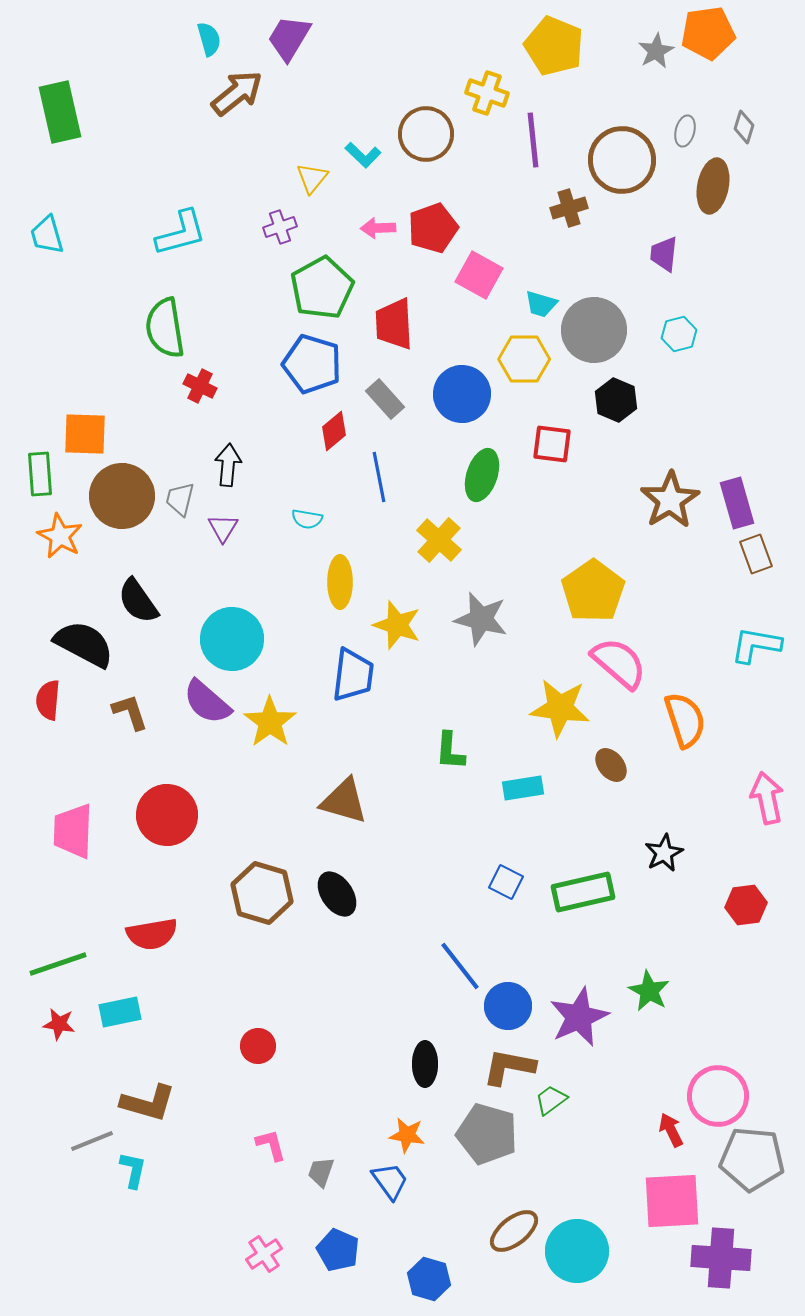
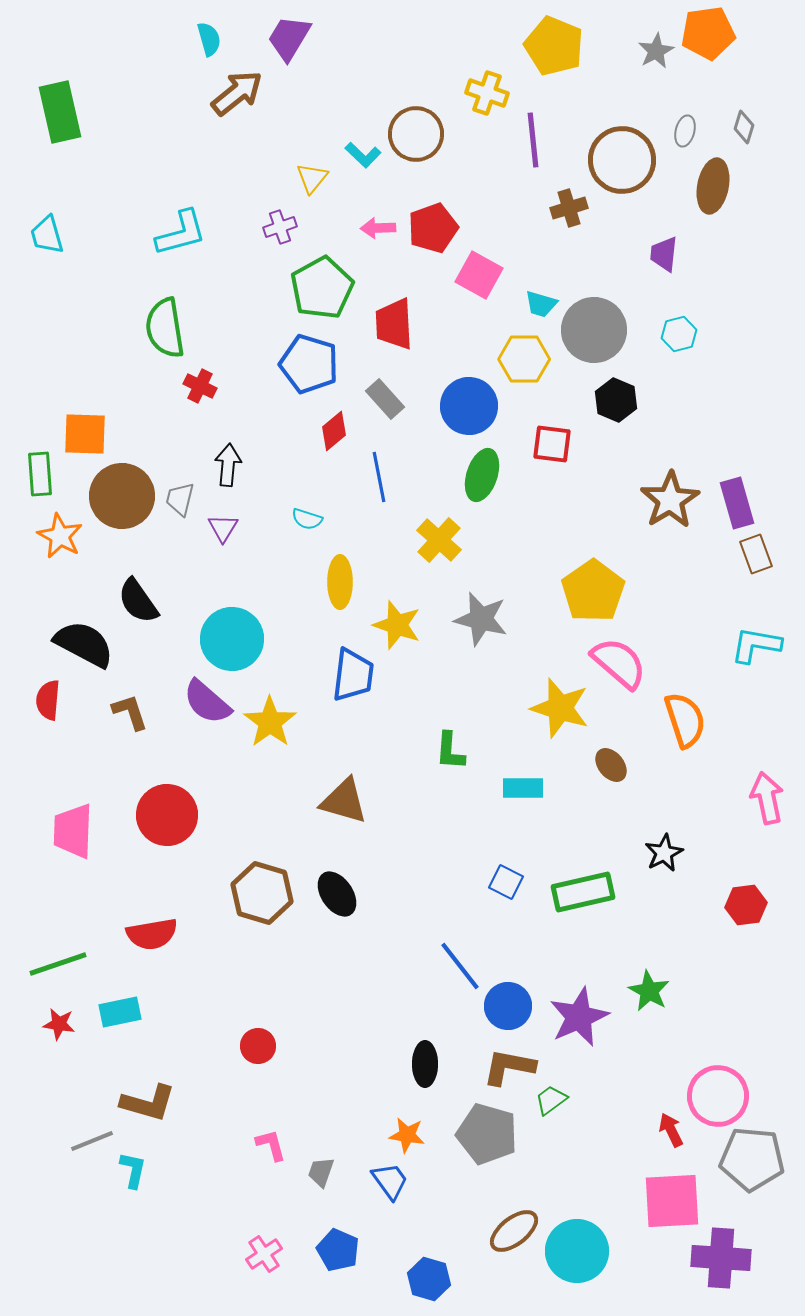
brown circle at (426, 134): moved 10 px left
blue pentagon at (312, 364): moved 3 px left
blue circle at (462, 394): moved 7 px right, 12 px down
cyan semicircle at (307, 519): rotated 8 degrees clockwise
yellow star at (560, 708): rotated 10 degrees clockwise
cyan rectangle at (523, 788): rotated 9 degrees clockwise
